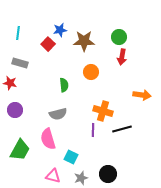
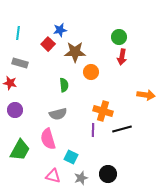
brown star: moved 9 px left, 11 px down
orange arrow: moved 4 px right
